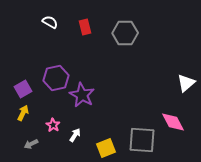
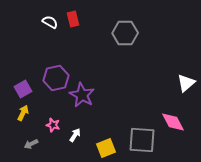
red rectangle: moved 12 px left, 8 px up
pink star: rotated 16 degrees counterclockwise
